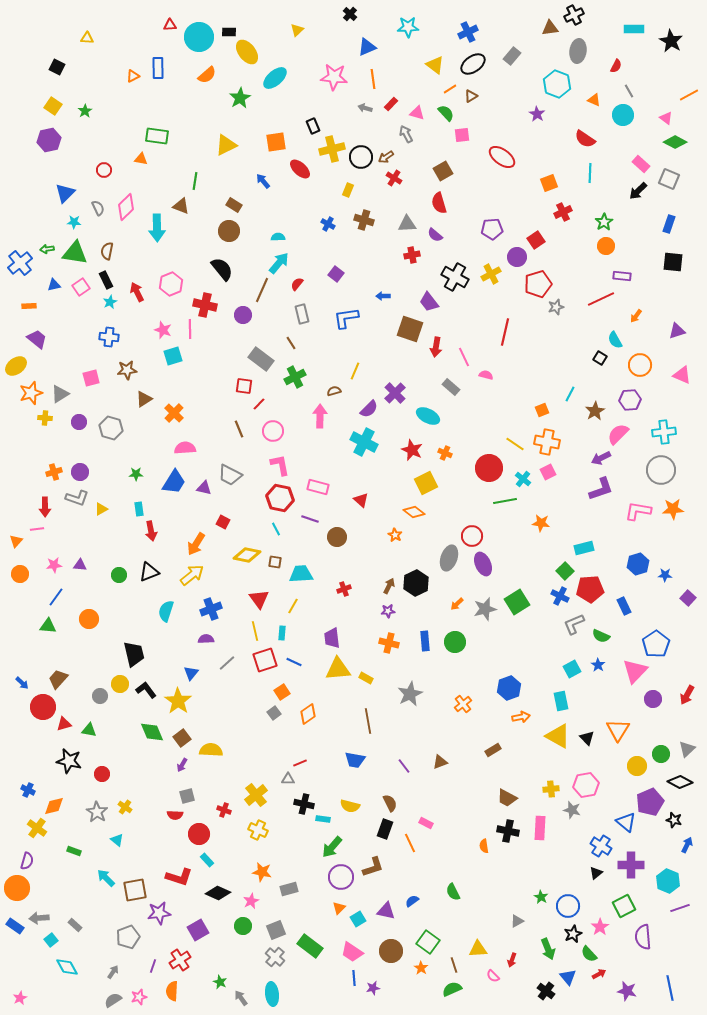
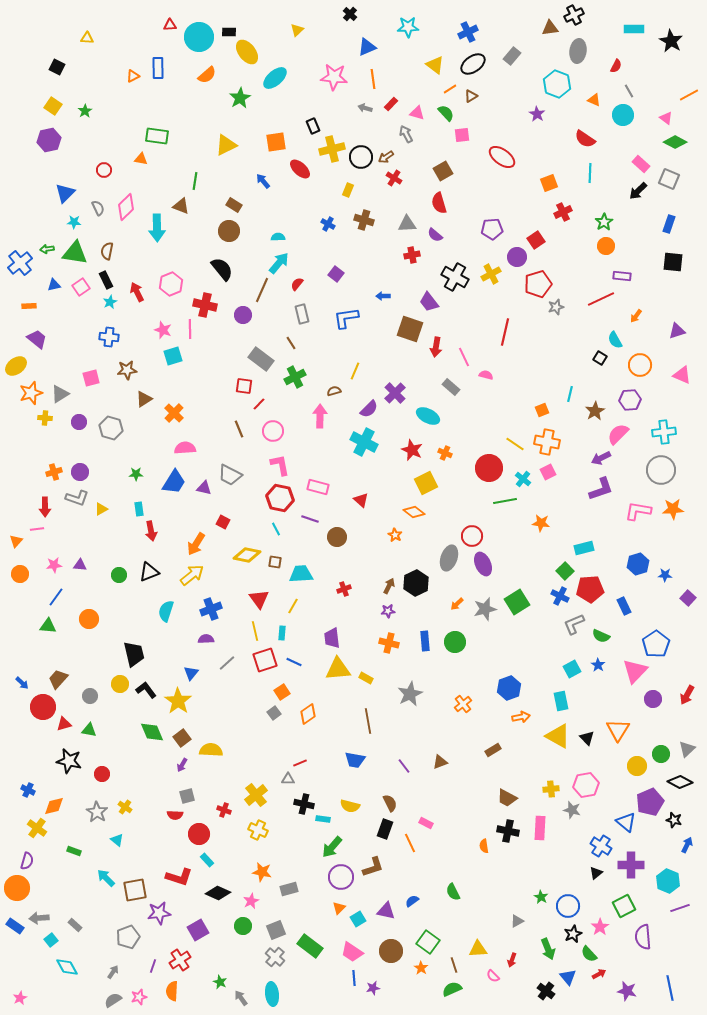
cyan line at (570, 394): rotated 14 degrees counterclockwise
gray circle at (100, 696): moved 10 px left
